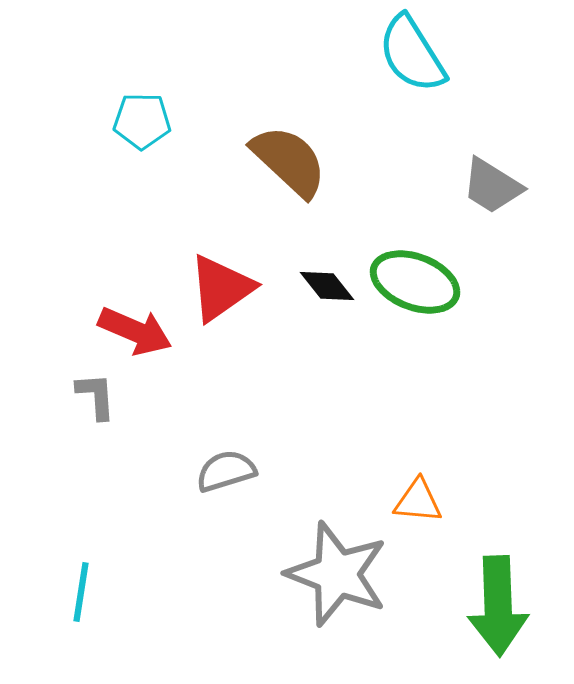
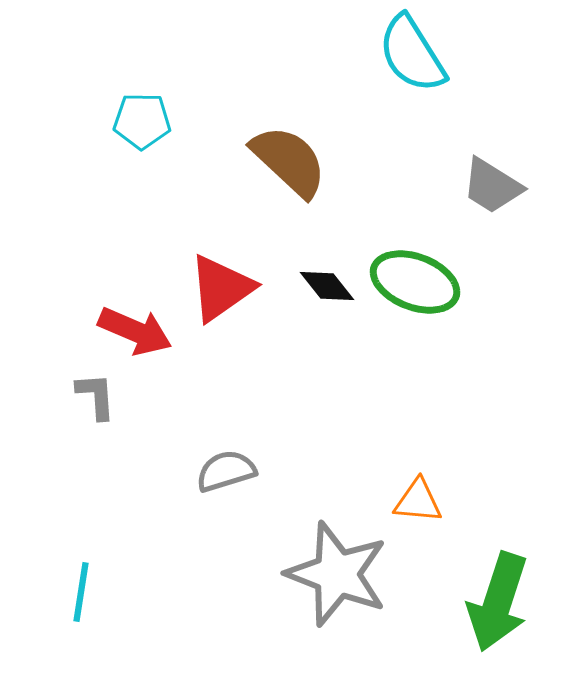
green arrow: moved 4 px up; rotated 20 degrees clockwise
